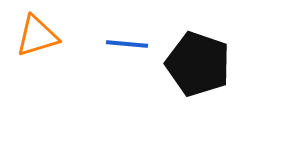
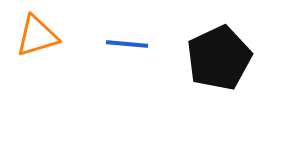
black pentagon: moved 21 px right, 6 px up; rotated 28 degrees clockwise
